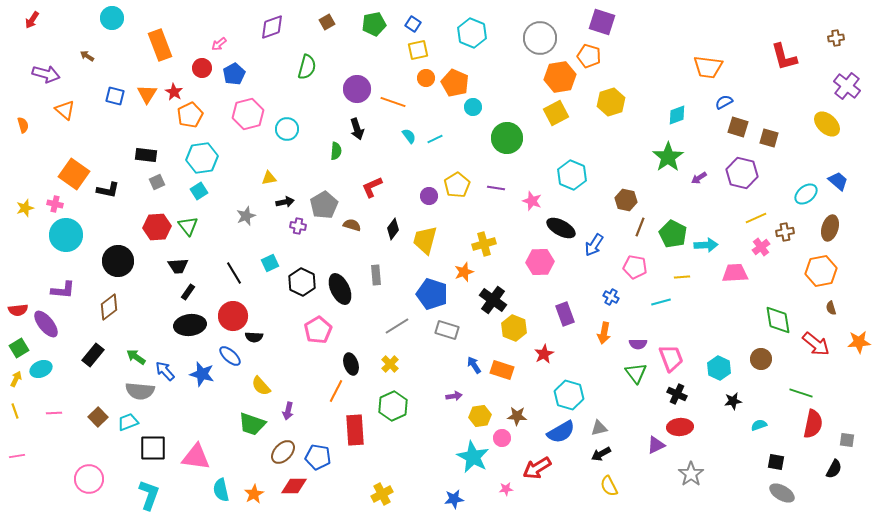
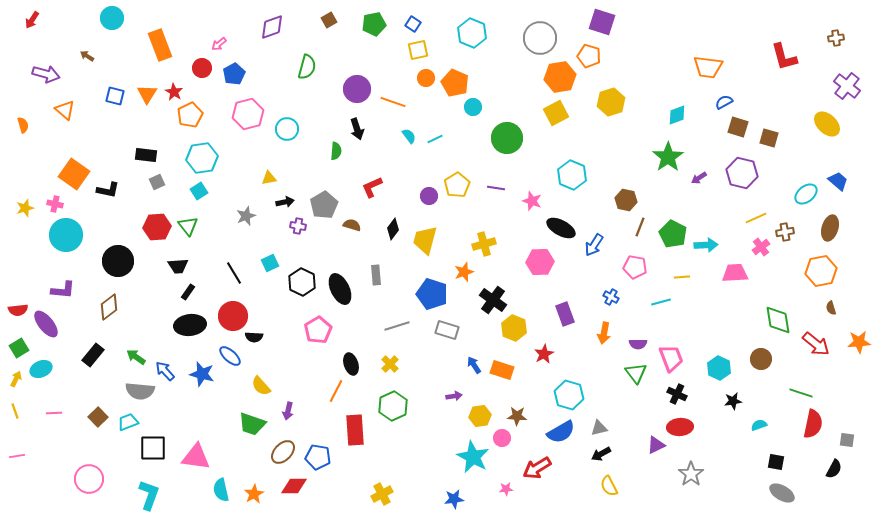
brown square at (327, 22): moved 2 px right, 2 px up
gray line at (397, 326): rotated 15 degrees clockwise
